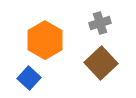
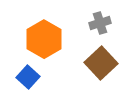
orange hexagon: moved 1 px left, 1 px up
blue square: moved 1 px left, 1 px up
